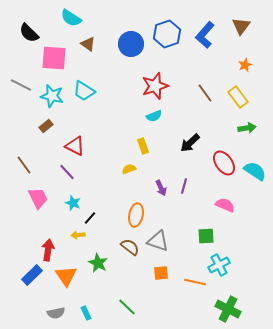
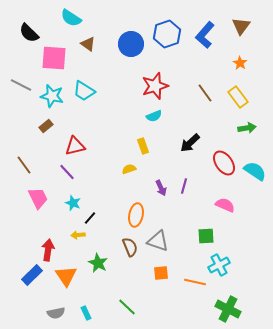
orange star at (245, 65): moved 5 px left, 2 px up; rotated 16 degrees counterclockwise
red triangle at (75, 146): rotated 40 degrees counterclockwise
brown semicircle at (130, 247): rotated 30 degrees clockwise
